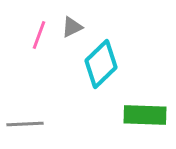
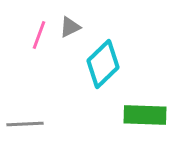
gray triangle: moved 2 px left
cyan diamond: moved 2 px right
